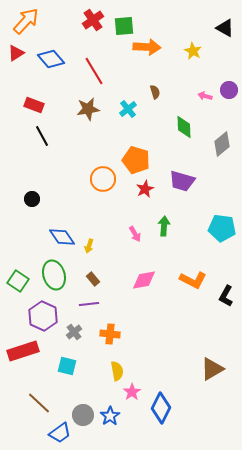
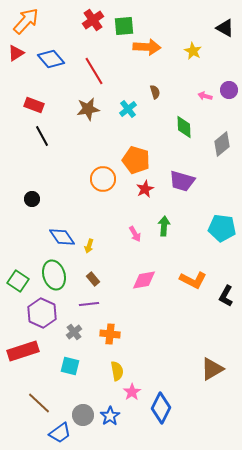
purple hexagon at (43, 316): moved 1 px left, 3 px up
cyan square at (67, 366): moved 3 px right
